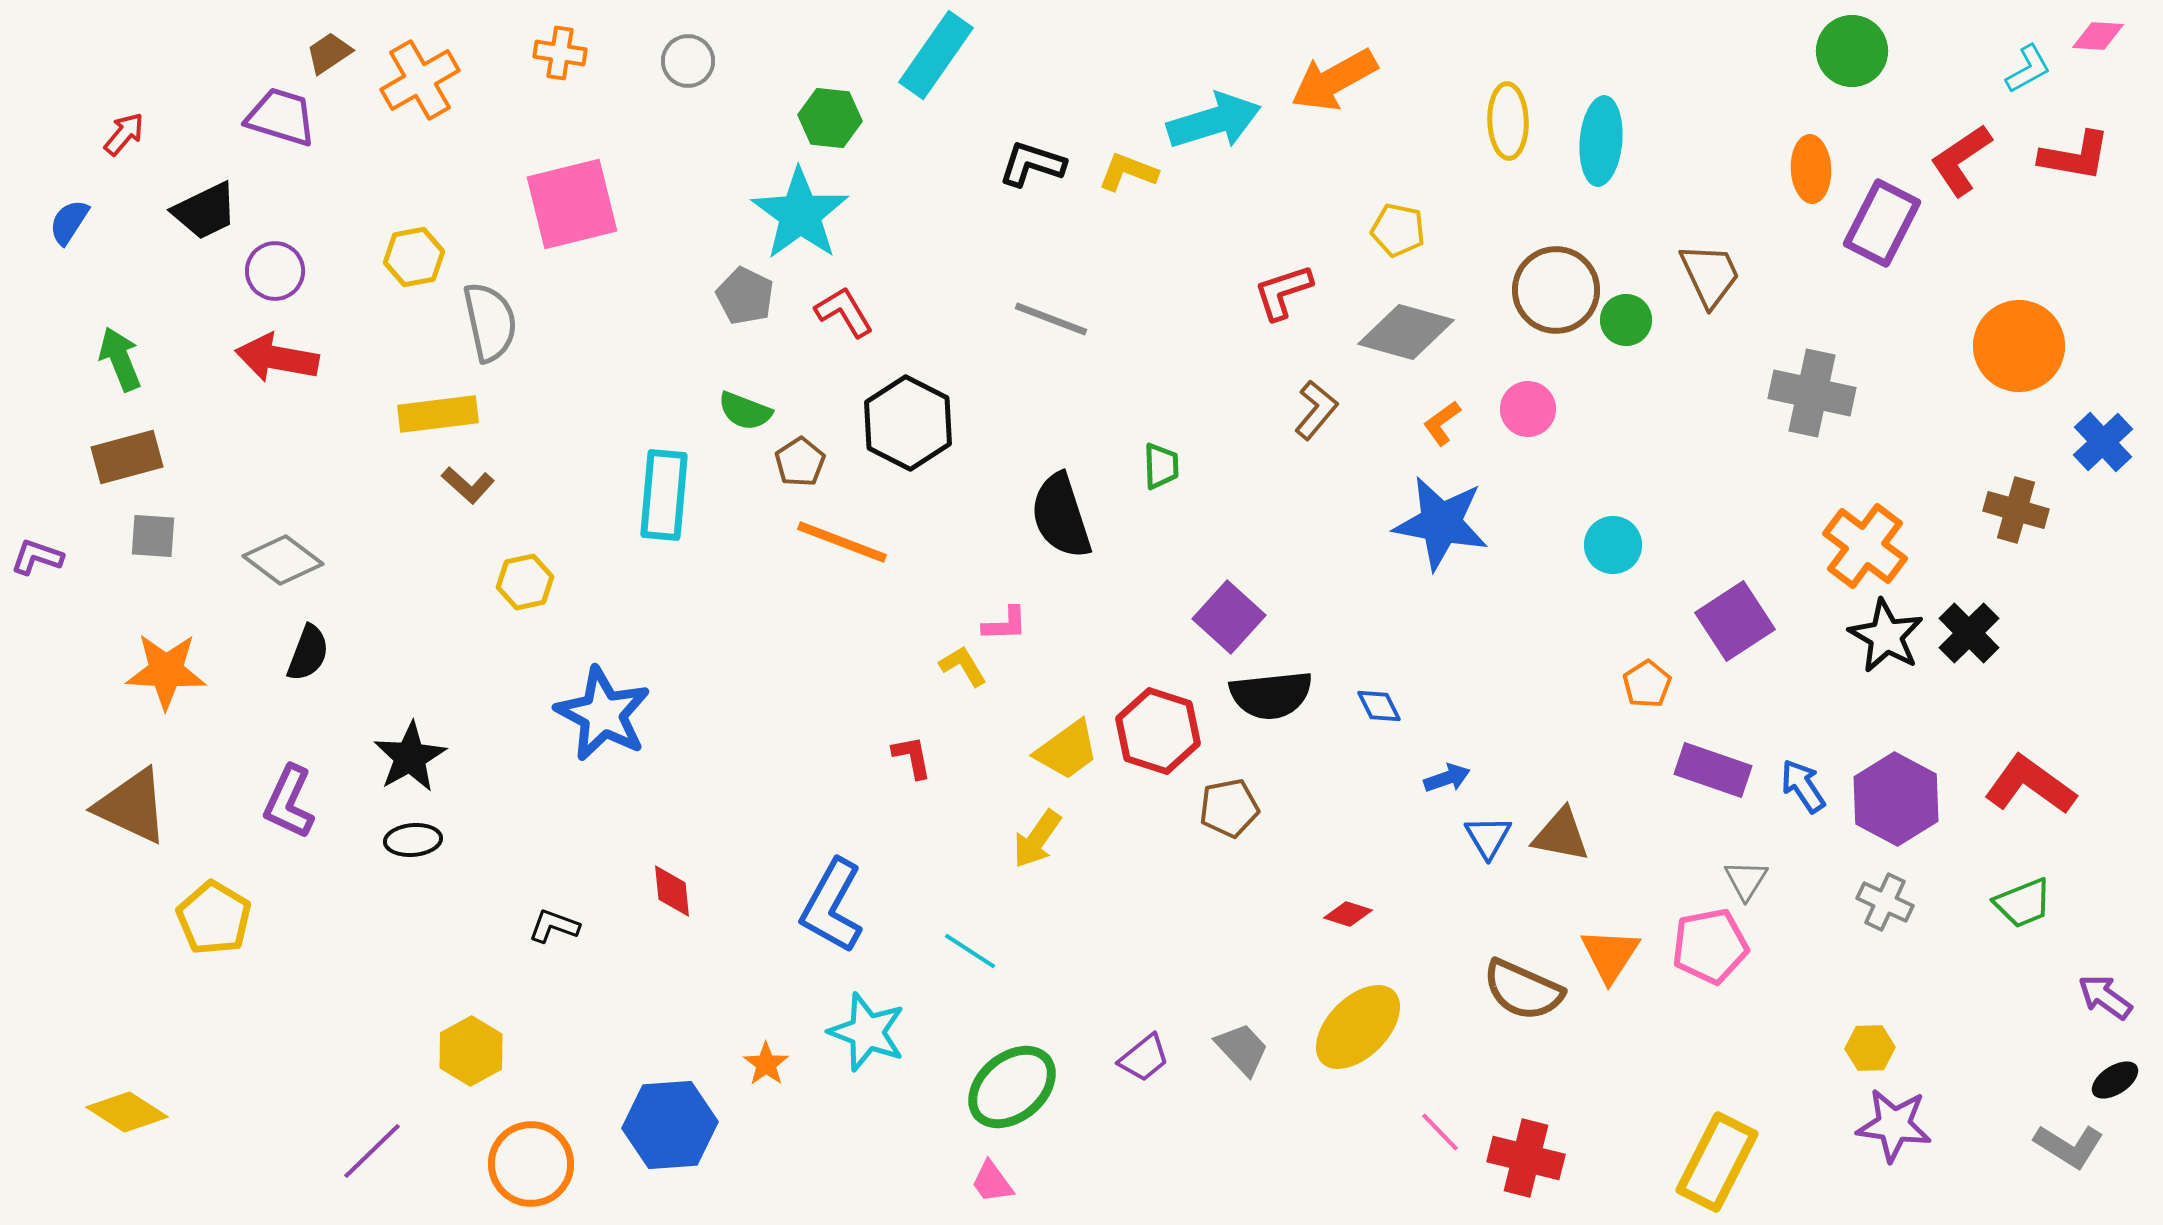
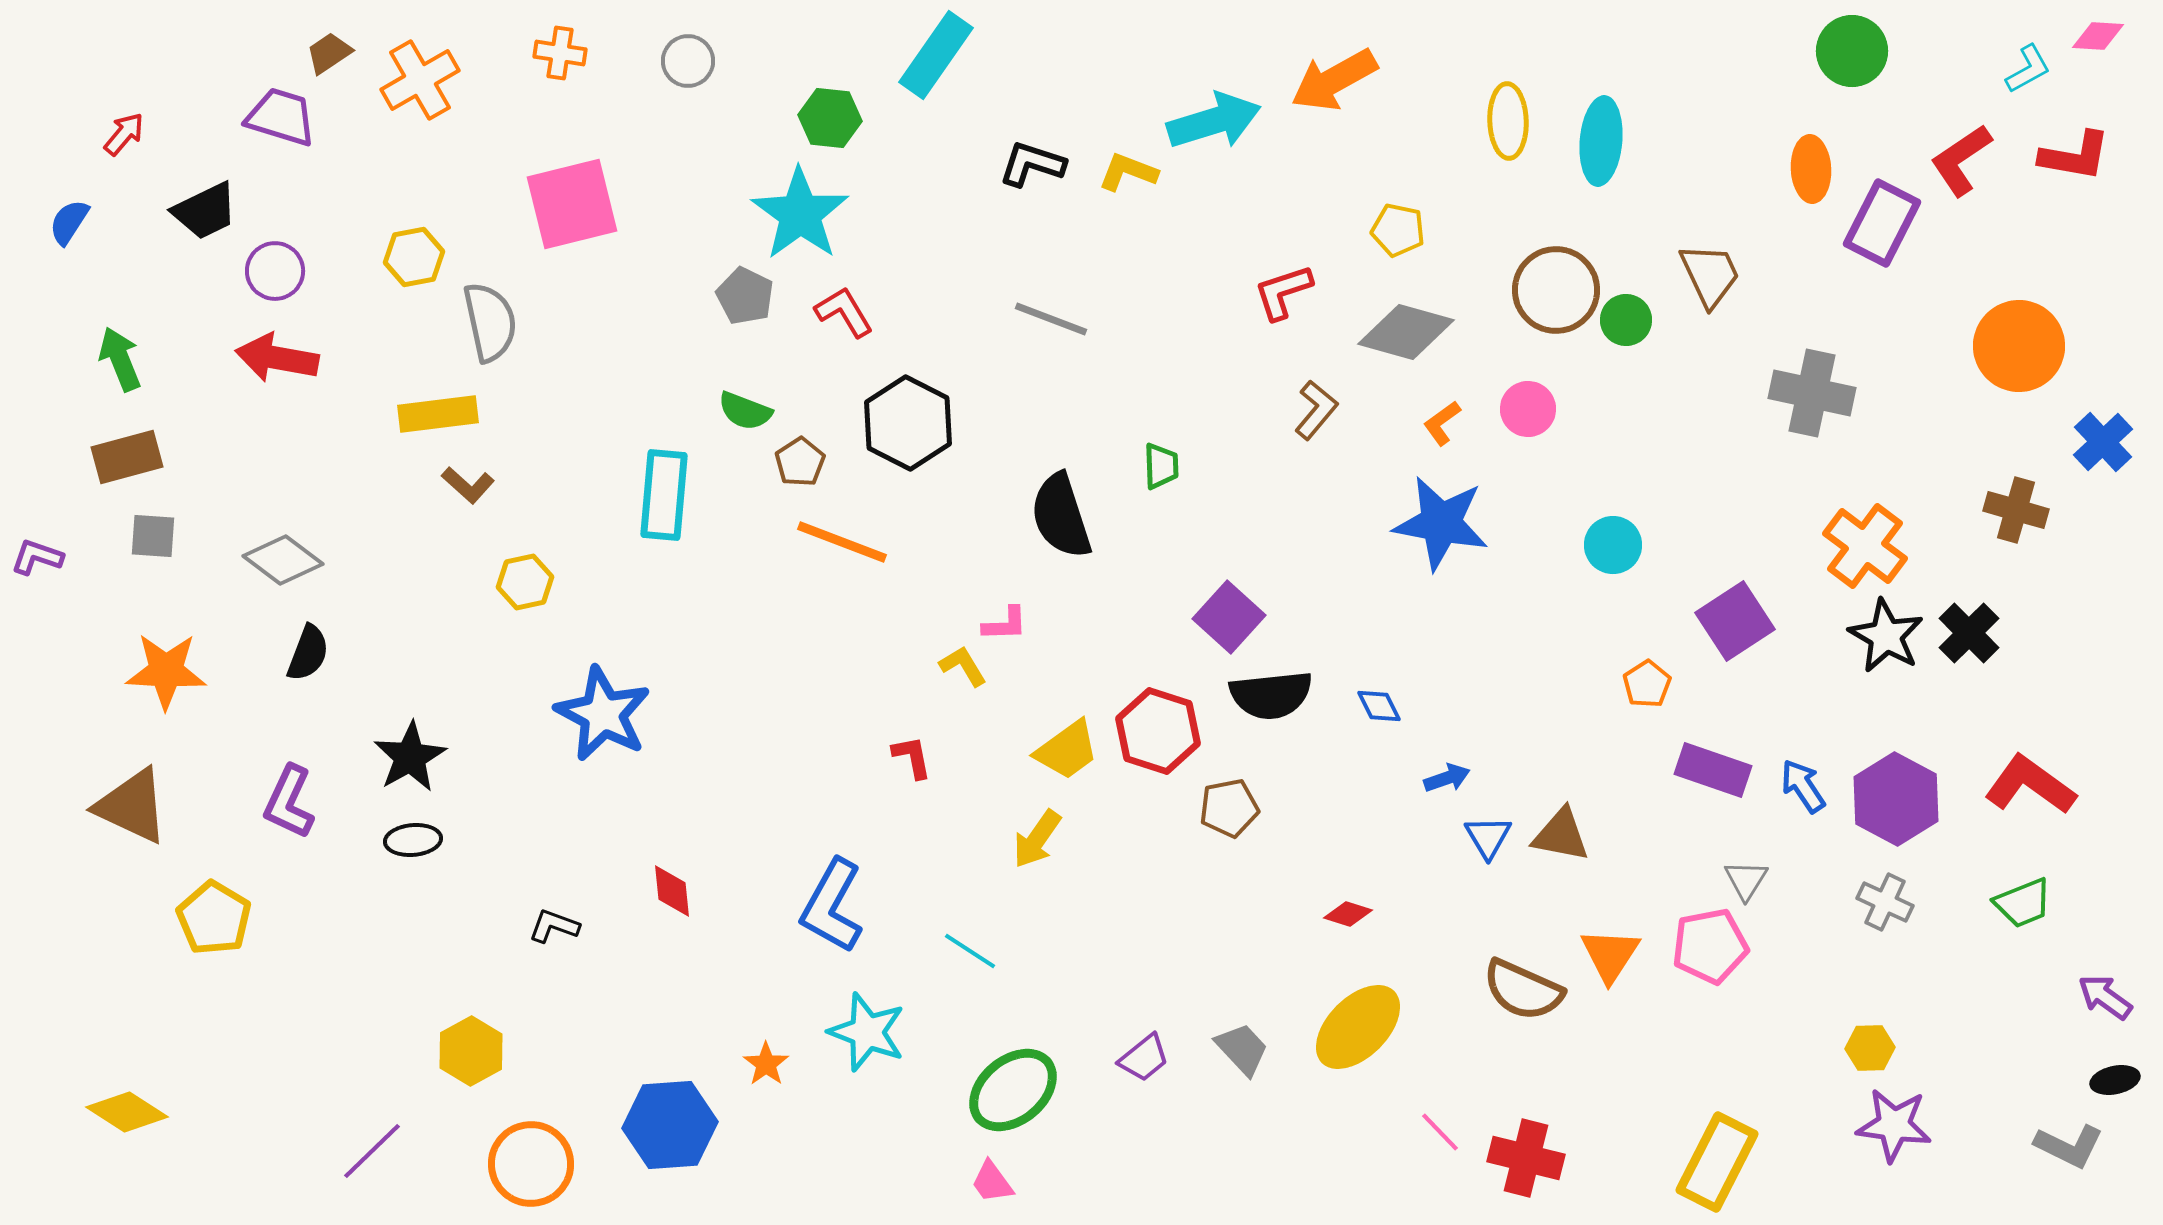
black ellipse at (2115, 1080): rotated 21 degrees clockwise
green ellipse at (1012, 1087): moved 1 px right, 3 px down
gray L-shape at (2069, 1146): rotated 6 degrees counterclockwise
